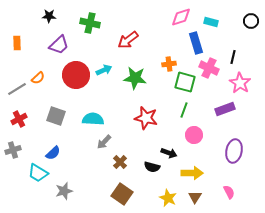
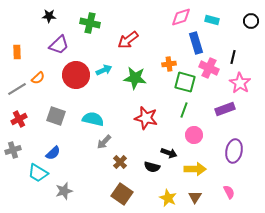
cyan rectangle: moved 1 px right, 2 px up
orange rectangle: moved 9 px down
cyan semicircle: rotated 10 degrees clockwise
yellow arrow: moved 3 px right, 4 px up
